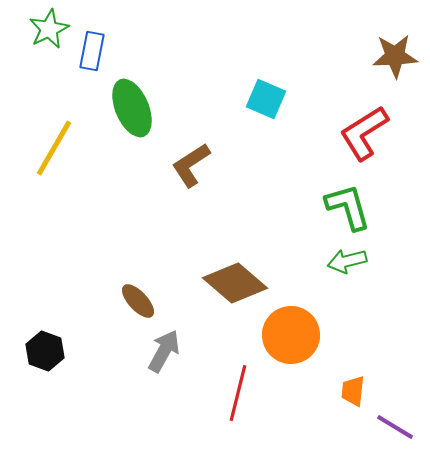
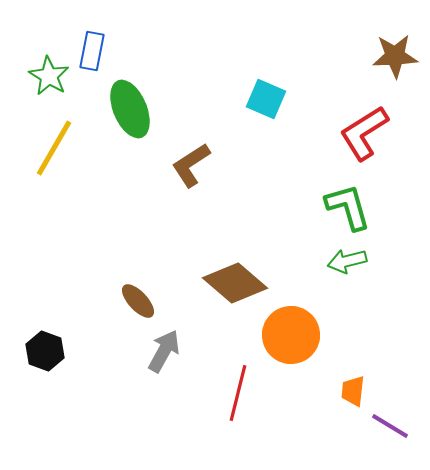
green star: moved 47 px down; rotated 15 degrees counterclockwise
green ellipse: moved 2 px left, 1 px down
purple line: moved 5 px left, 1 px up
